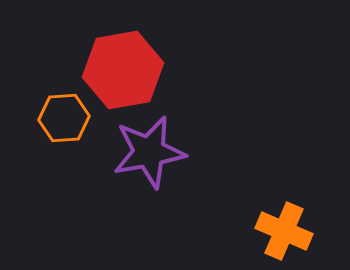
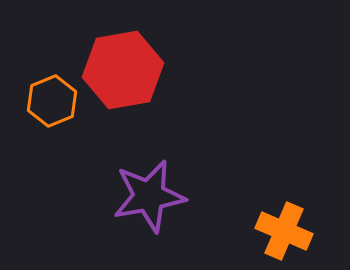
orange hexagon: moved 12 px left, 17 px up; rotated 18 degrees counterclockwise
purple star: moved 44 px down
